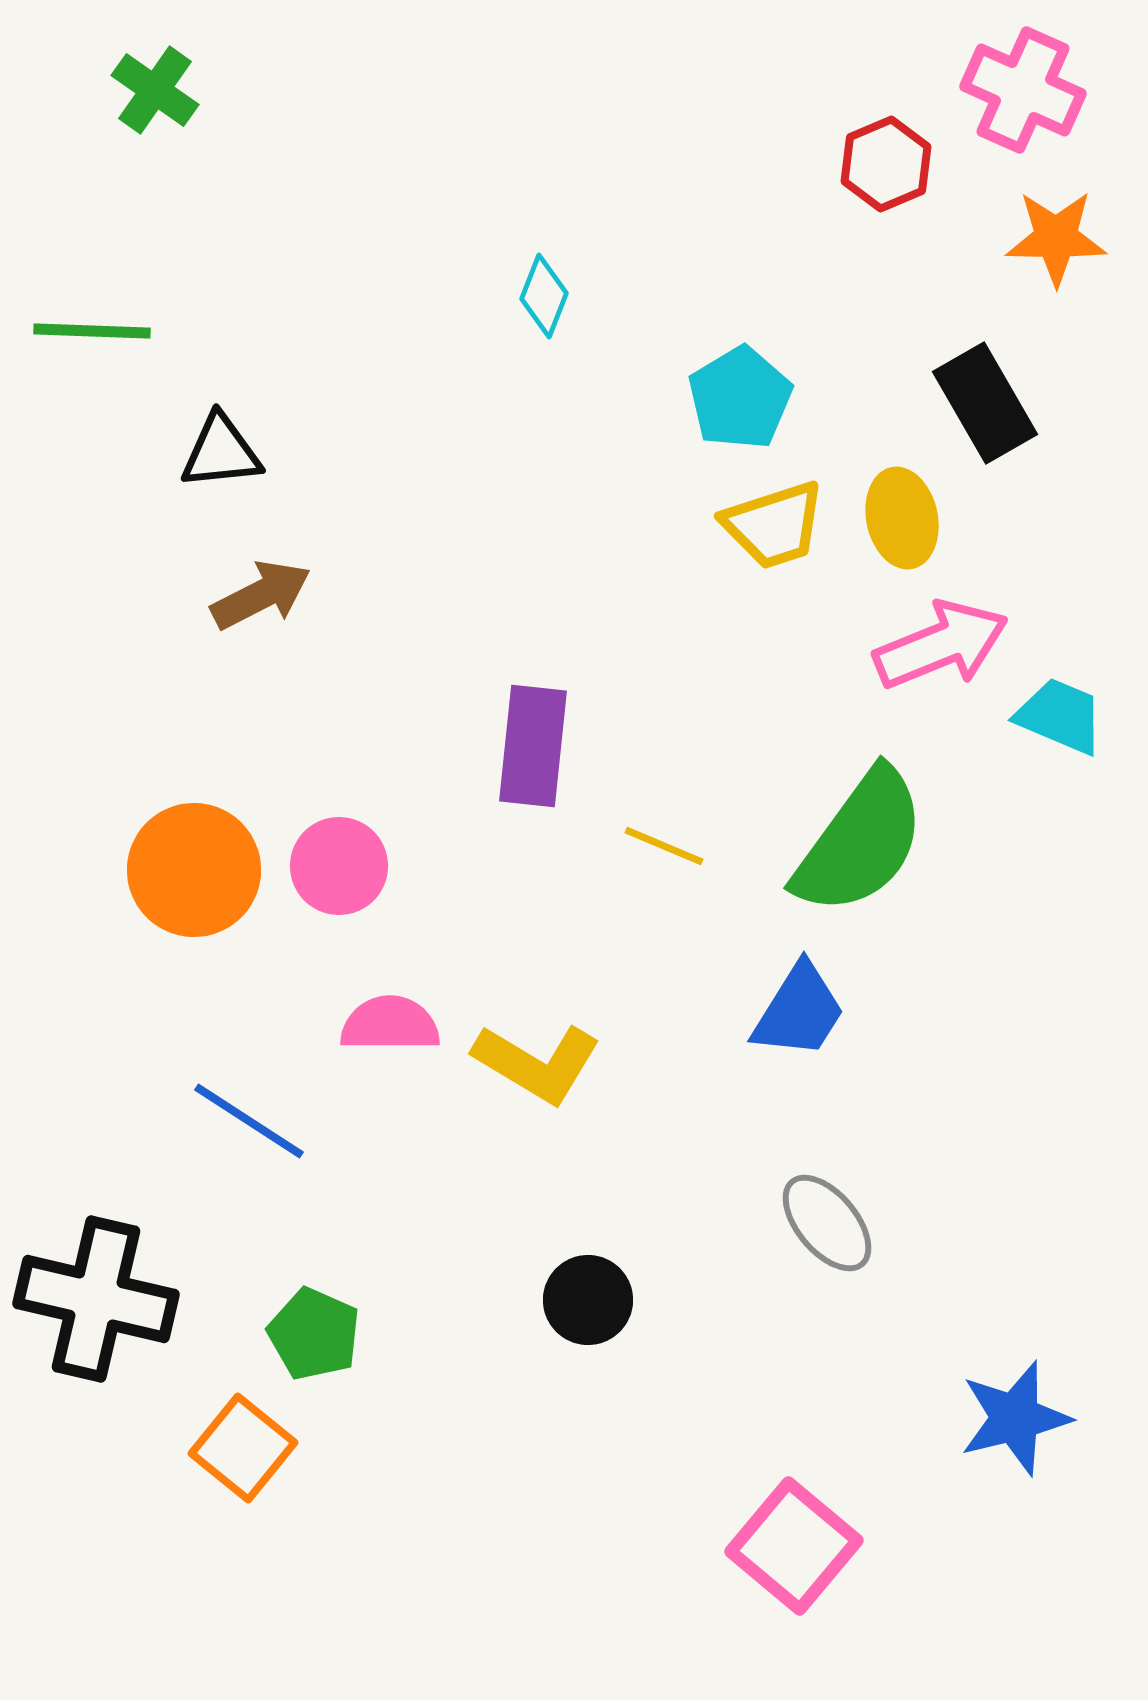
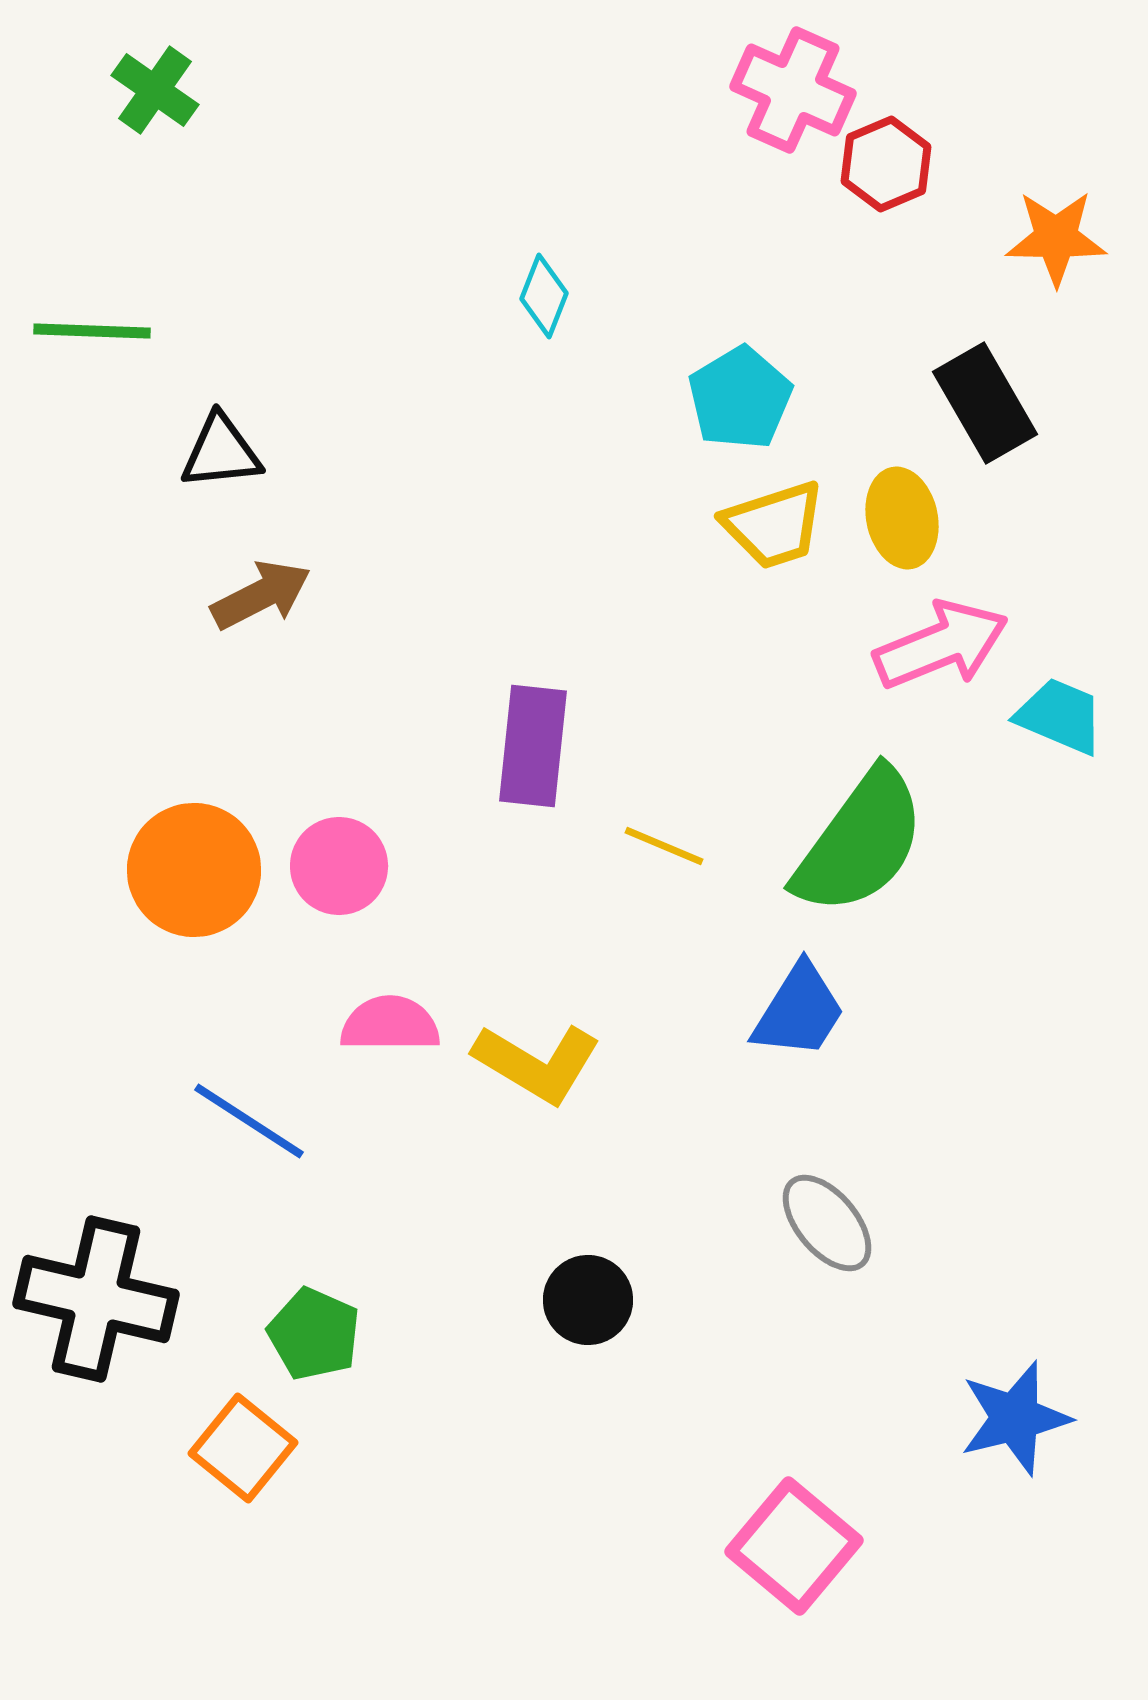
pink cross: moved 230 px left
